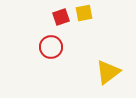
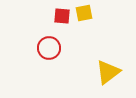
red square: moved 1 px right, 1 px up; rotated 24 degrees clockwise
red circle: moved 2 px left, 1 px down
